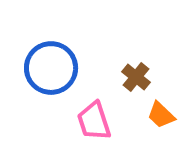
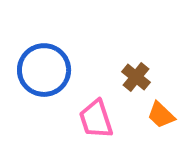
blue circle: moved 7 px left, 2 px down
pink trapezoid: moved 2 px right, 2 px up
